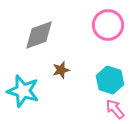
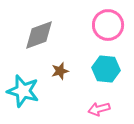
brown star: moved 1 px left, 1 px down
cyan hexagon: moved 4 px left, 11 px up; rotated 12 degrees counterclockwise
pink arrow: moved 16 px left; rotated 65 degrees counterclockwise
